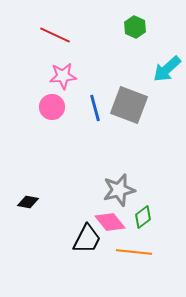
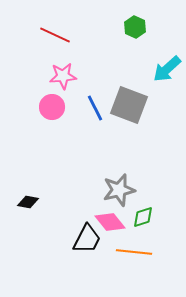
blue line: rotated 12 degrees counterclockwise
green diamond: rotated 20 degrees clockwise
